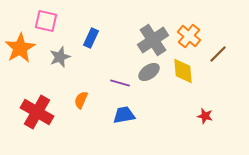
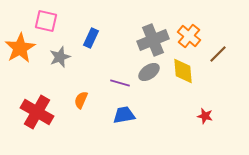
gray cross: rotated 12 degrees clockwise
